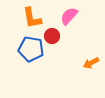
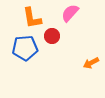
pink semicircle: moved 1 px right, 3 px up
blue pentagon: moved 6 px left, 1 px up; rotated 15 degrees counterclockwise
